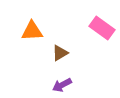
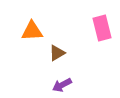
pink rectangle: rotated 40 degrees clockwise
brown triangle: moved 3 px left
